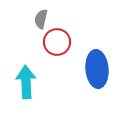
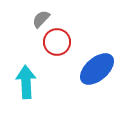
gray semicircle: rotated 30 degrees clockwise
blue ellipse: rotated 54 degrees clockwise
